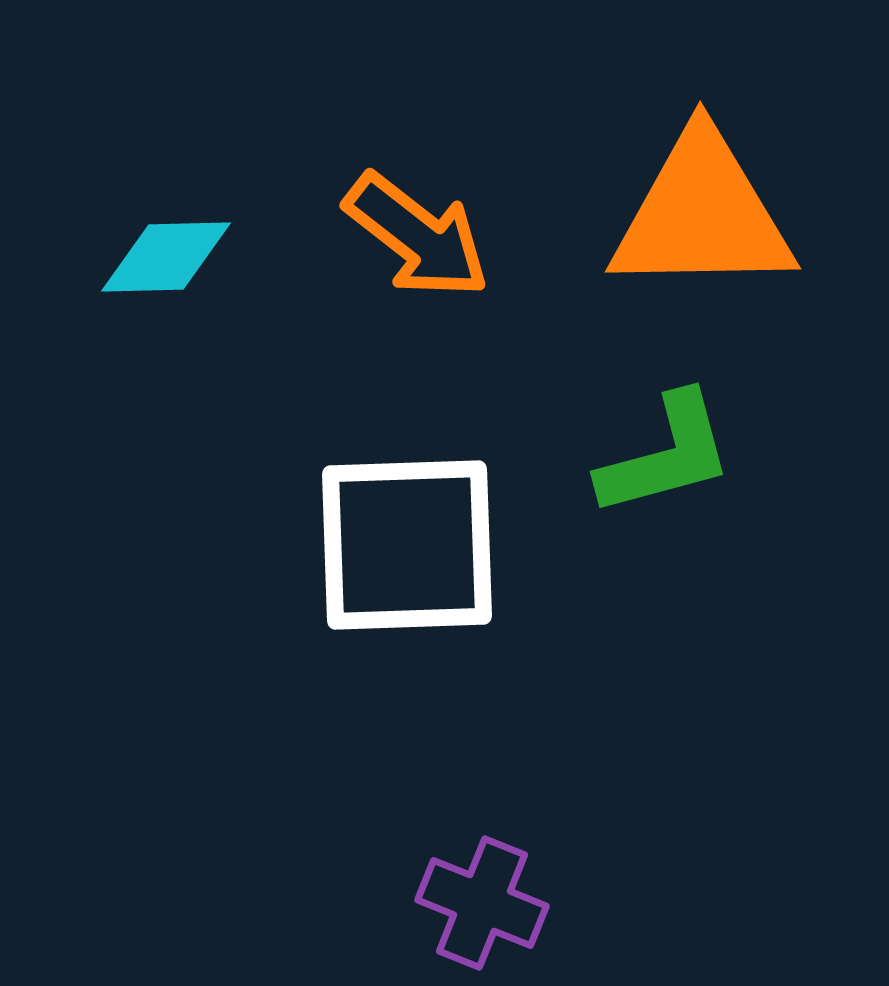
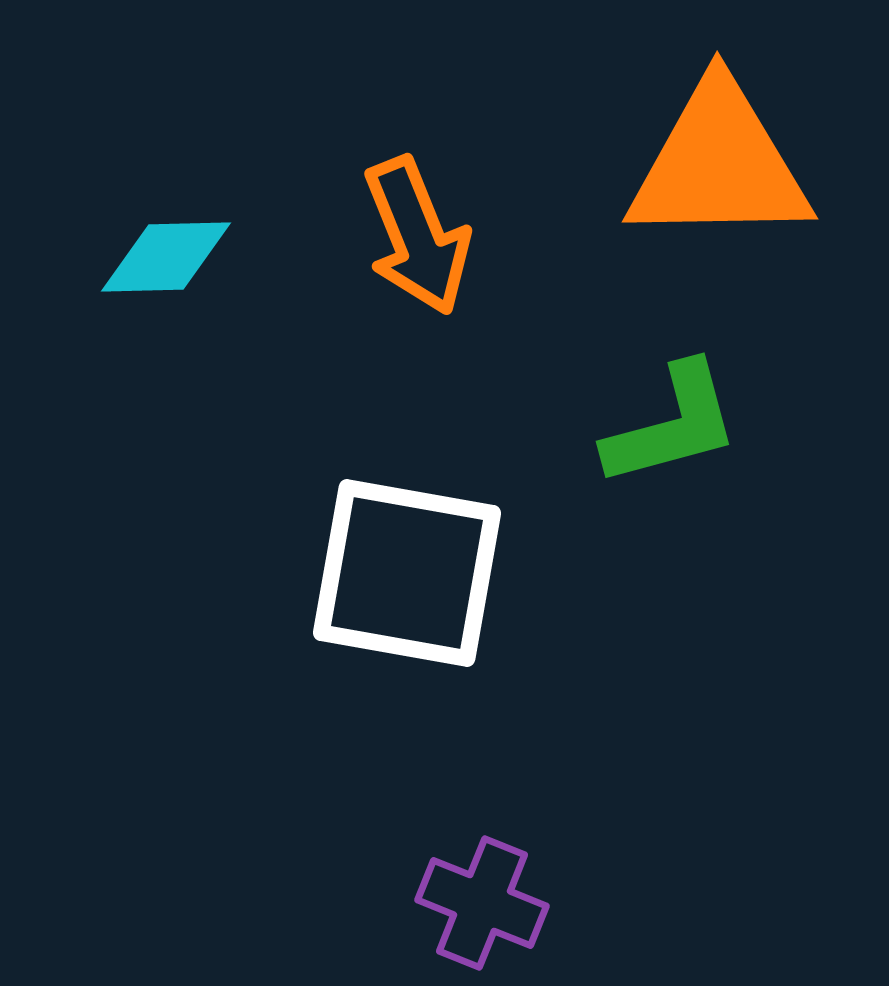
orange triangle: moved 17 px right, 50 px up
orange arrow: rotated 30 degrees clockwise
green L-shape: moved 6 px right, 30 px up
white square: moved 28 px down; rotated 12 degrees clockwise
